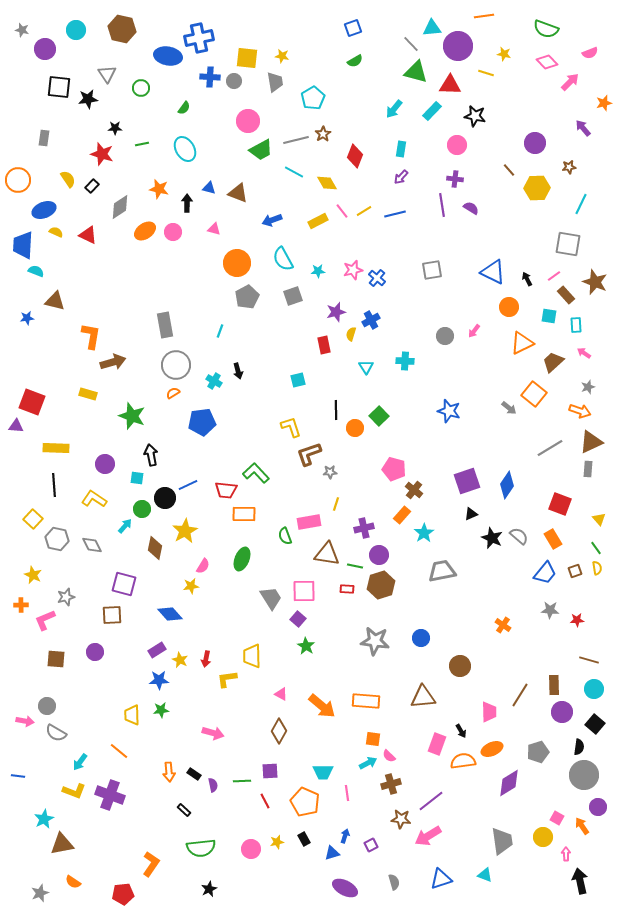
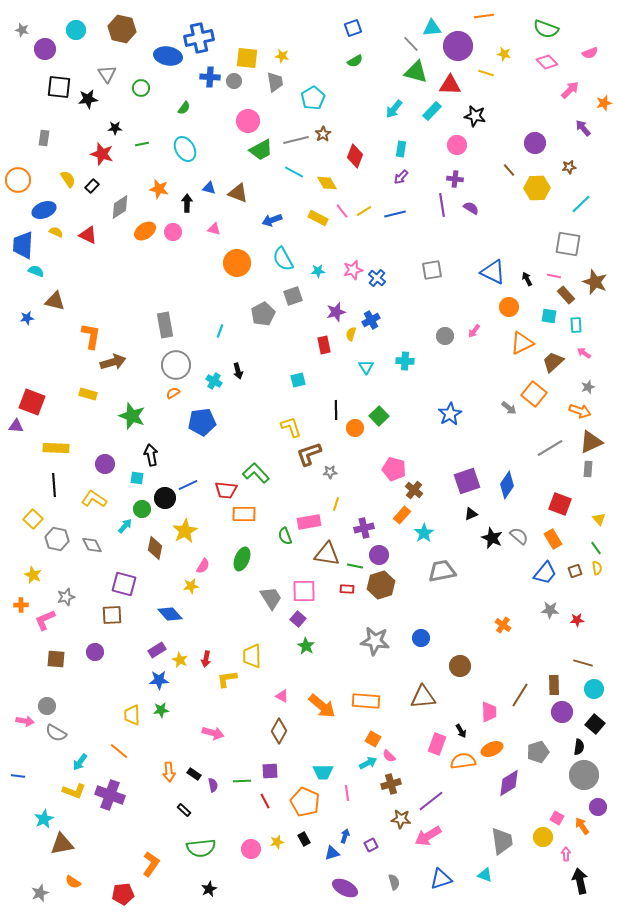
pink arrow at (570, 82): moved 8 px down
cyan line at (581, 204): rotated 20 degrees clockwise
yellow rectangle at (318, 221): moved 3 px up; rotated 54 degrees clockwise
pink line at (554, 276): rotated 48 degrees clockwise
gray pentagon at (247, 297): moved 16 px right, 17 px down
blue star at (449, 411): moved 1 px right, 3 px down; rotated 25 degrees clockwise
brown line at (589, 660): moved 6 px left, 3 px down
pink triangle at (281, 694): moved 1 px right, 2 px down
orange square at (373, 739): rotated 21 degrees clockwise
